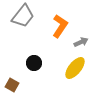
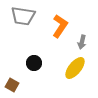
gray trapezoid: rotated 60 degrees clockwise
gray arrow: moved 1 px right; rotated 128 degrees clockwise
